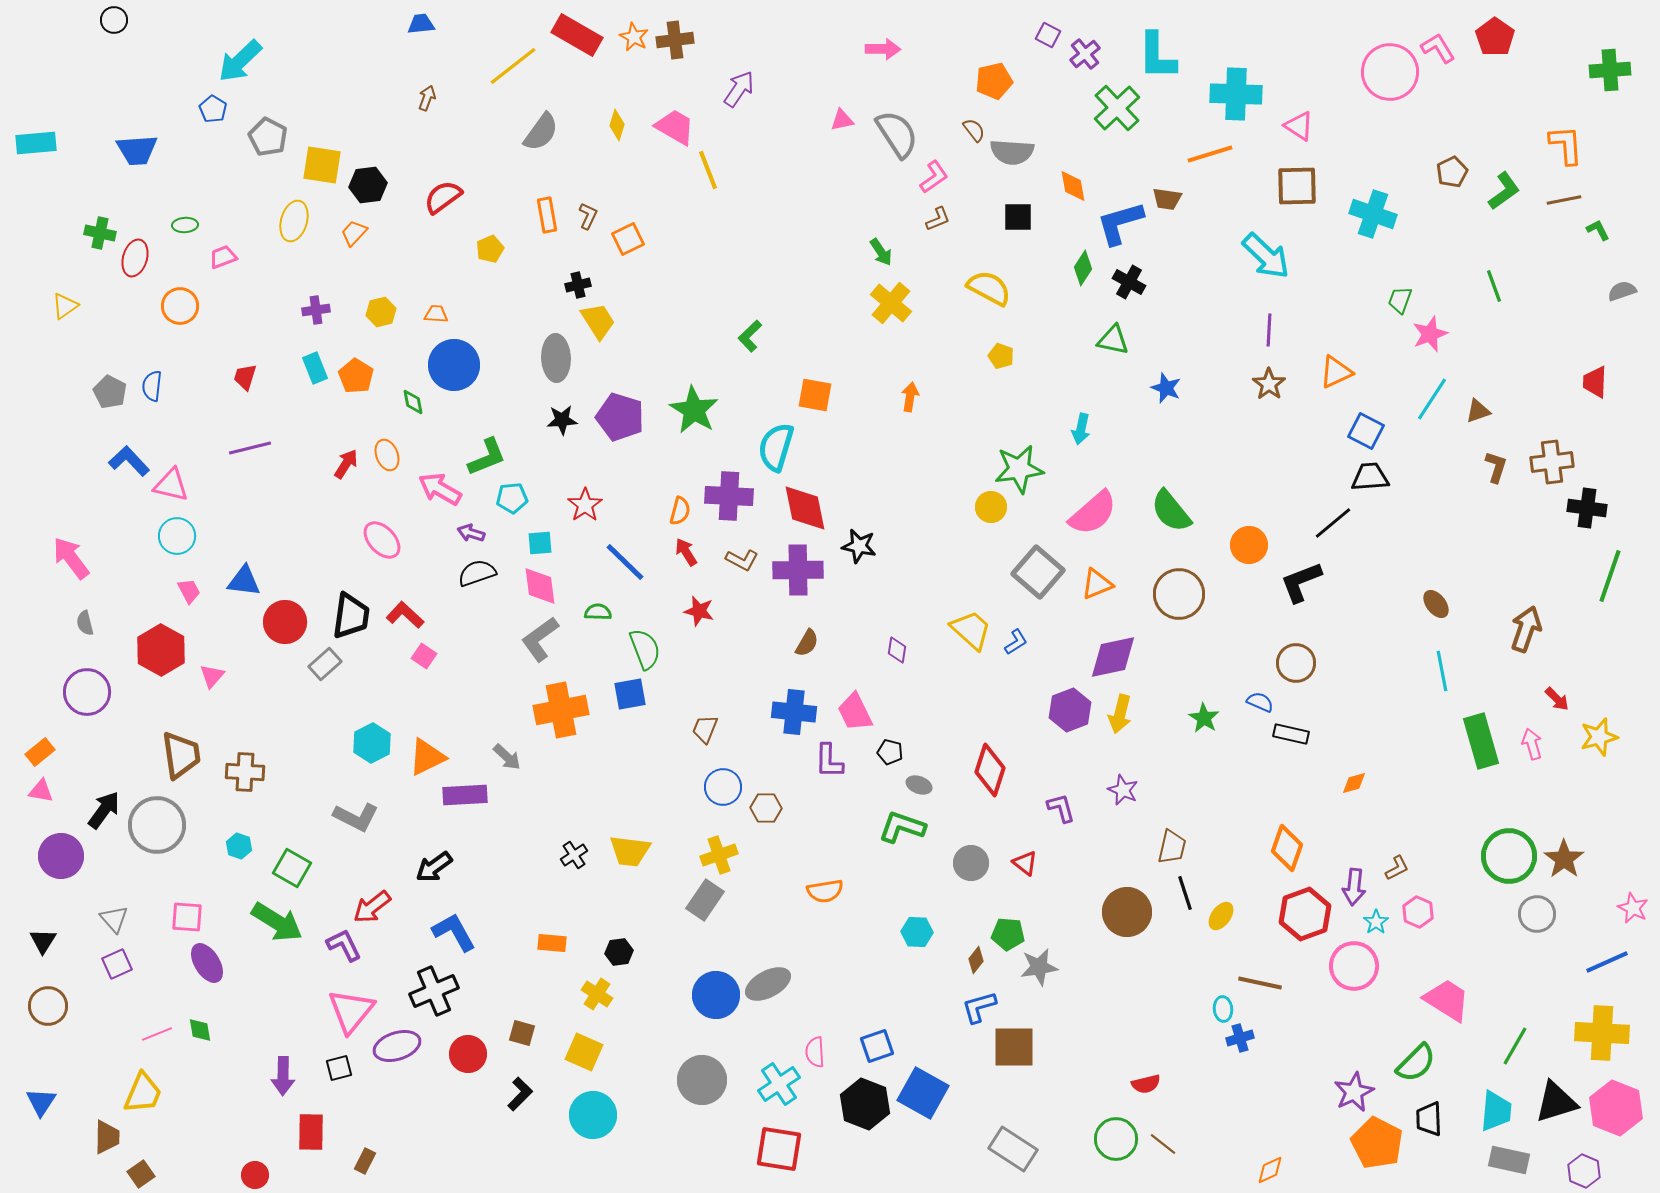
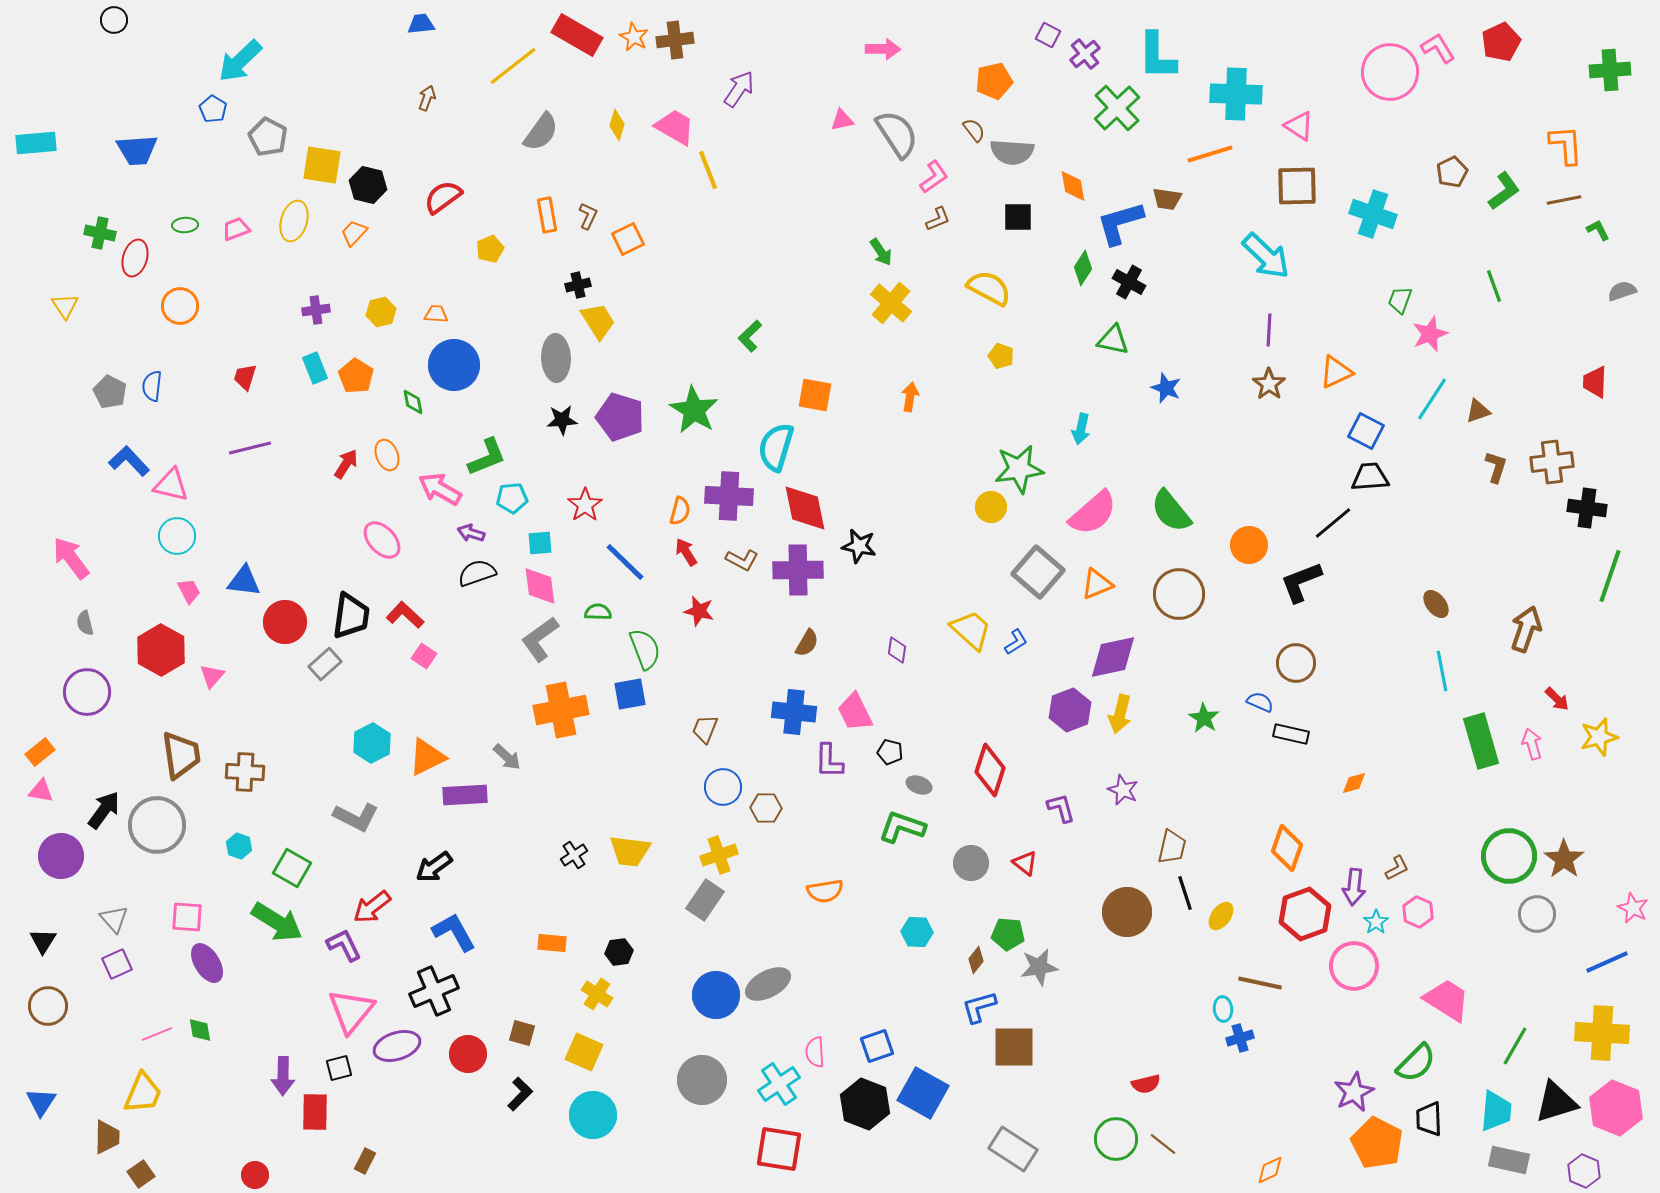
red pentagon at (1495, 37): moved 6 px right, 5 px down; rotated 12 degrees clockwise
black hexagon at (368, 185): rotated 21 degrees clockwise
pink trapezoid at (223, 257): moved 13 px right, 28 px up
yellow triangle at (65, 306): rotated 28 degrees counterclockwise
red rectangle at (311, 1132): moved 4 px right, 20 px up
